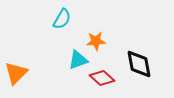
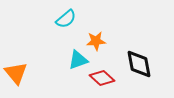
cyan semicircle: moved 4 px right; rotated 20 degrees clockwise
orange triangle: rotated 25 degrees counterclockwise
